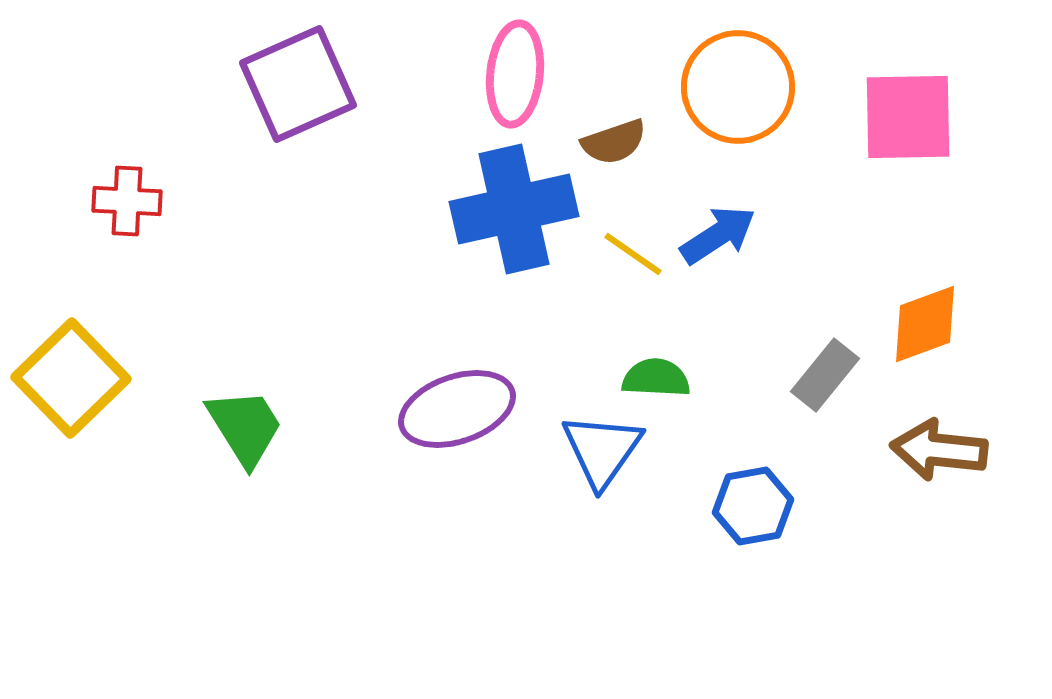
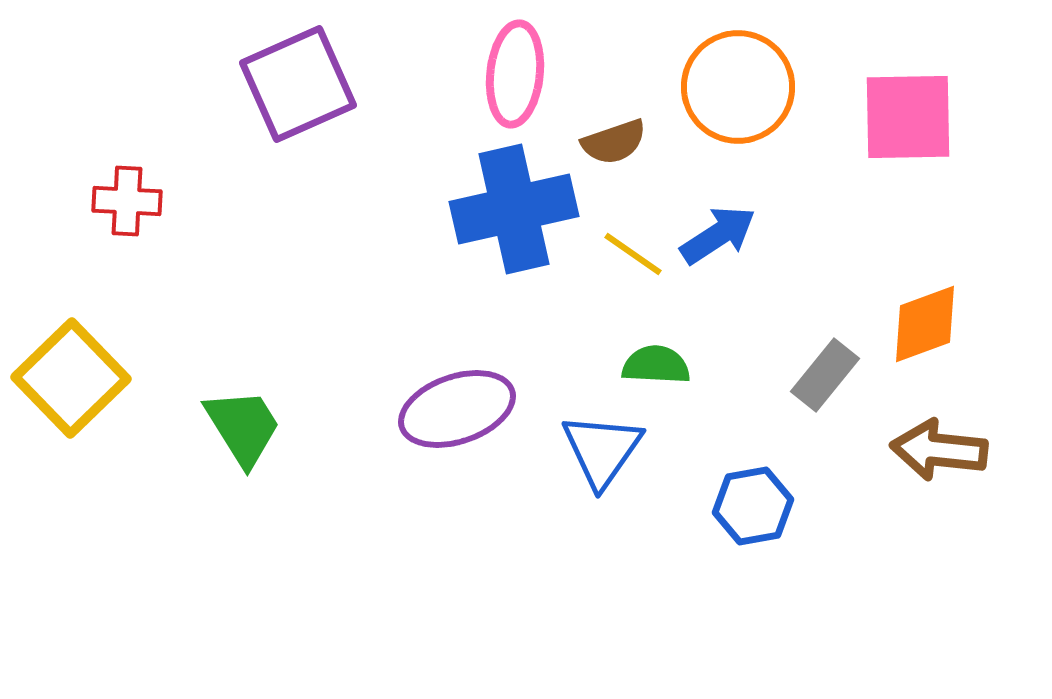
green semicircle: moved 13 px up
green trapezoid: moved 2 px left
